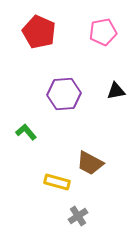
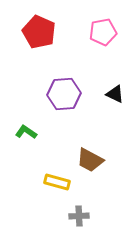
black triangle: moved 1 px left, 3 px down; rotated 36 degrees clockwise
green L-shape: rotated 15 degrees counterclockwise
brown trapezoid: moved 3 px up
gray cross: moved 1 px right; rotated 30 degrees clockwise
